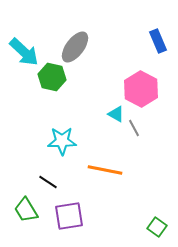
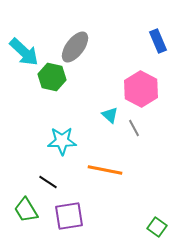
cyan triangle: moved 6 px left, 1 px down; rotated 12 degrees clockwise
